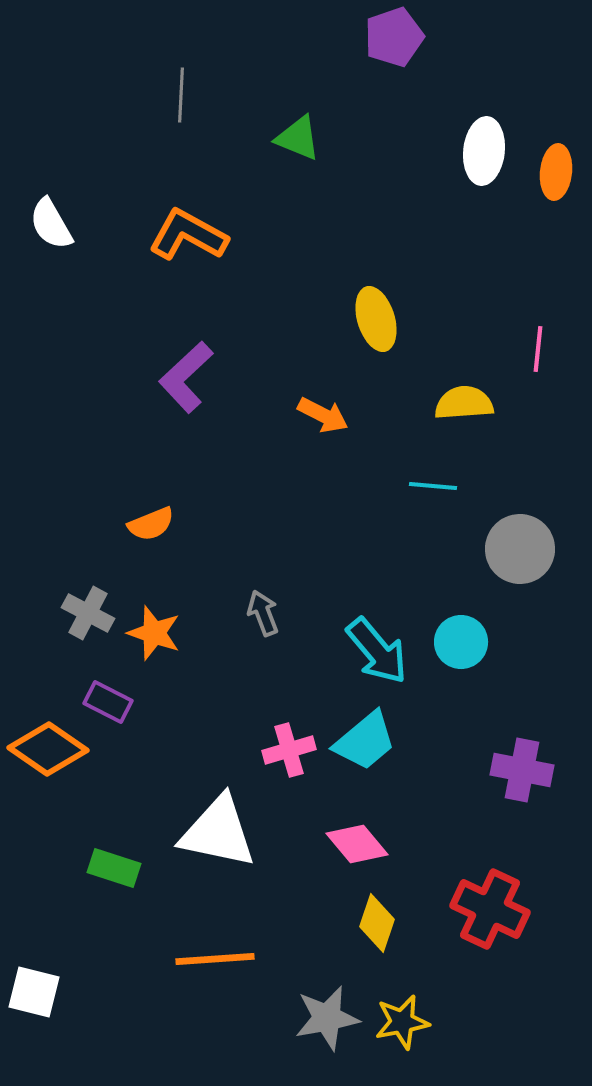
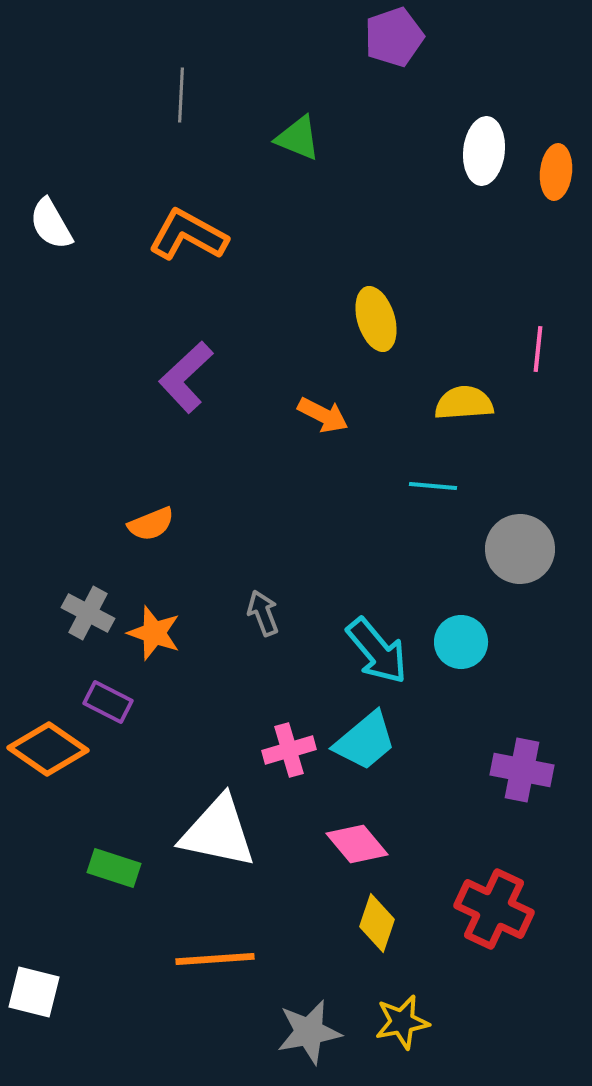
red cross: moved 4 px right
gray star: moved 18 px left, 14 px down
